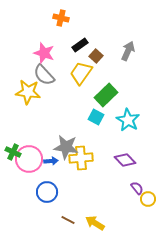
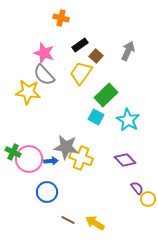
yellow cross: rotated 25 degrees clockwise
